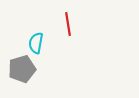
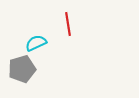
cyan semicircle: rotated 55 degrees clockwise
